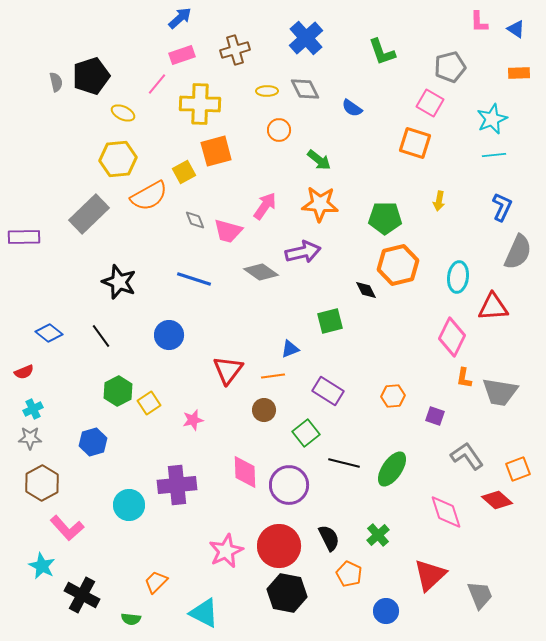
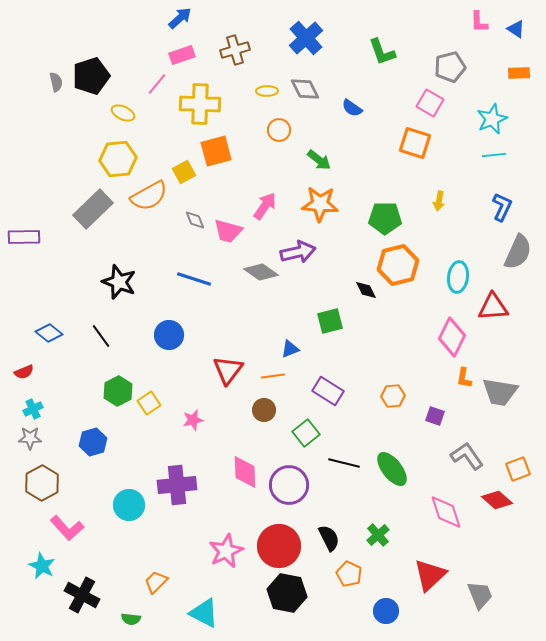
gray rectangle at (89, 214): moved 4 px right, 5 px up
purple arrow at (303, 252): moved 5 px left
green ellipse at (392, 469): rotated 72 degrees counterclockwise
